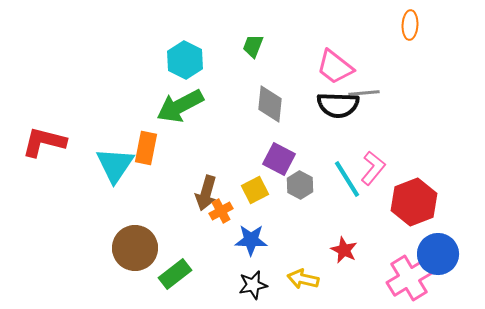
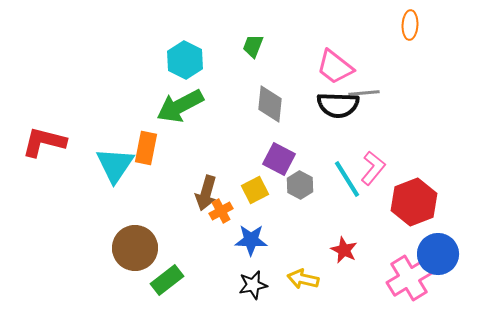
green rectangle: moved 8 px left, 6 px down
